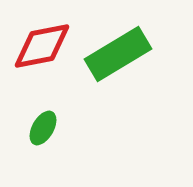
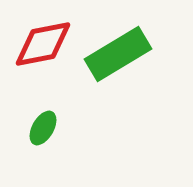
red diamond: moved 1 px right, 2 px up
